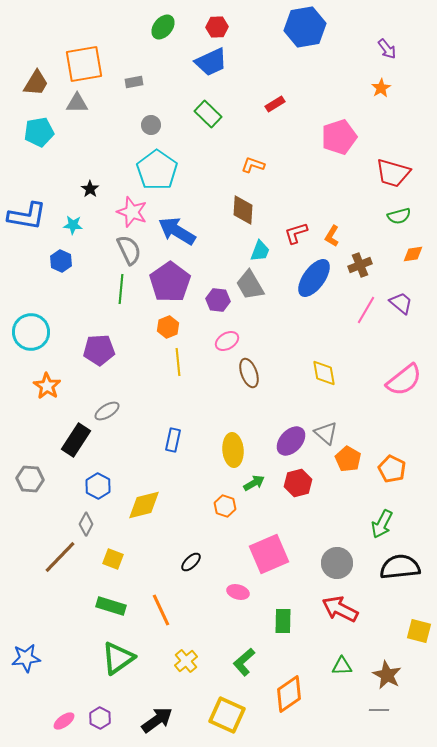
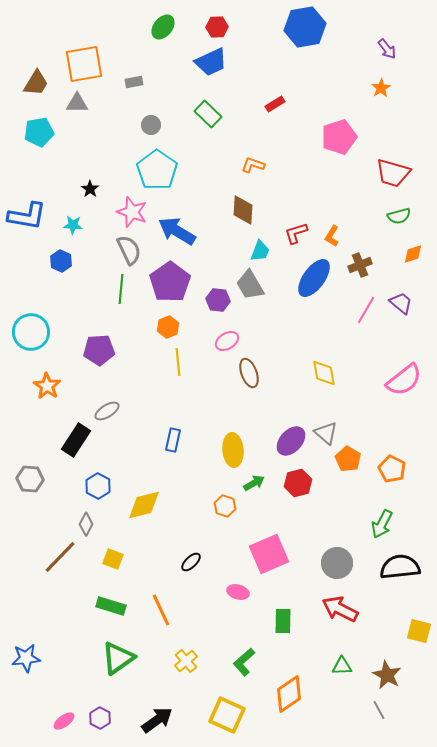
orange diamond at (413, 254): rotated 10 degrees counterclockwise
gray line at (379, 710): rotated 60 degrees clockwise
